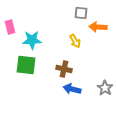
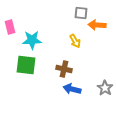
orange arrow: moved 1 px left, 2 px up
